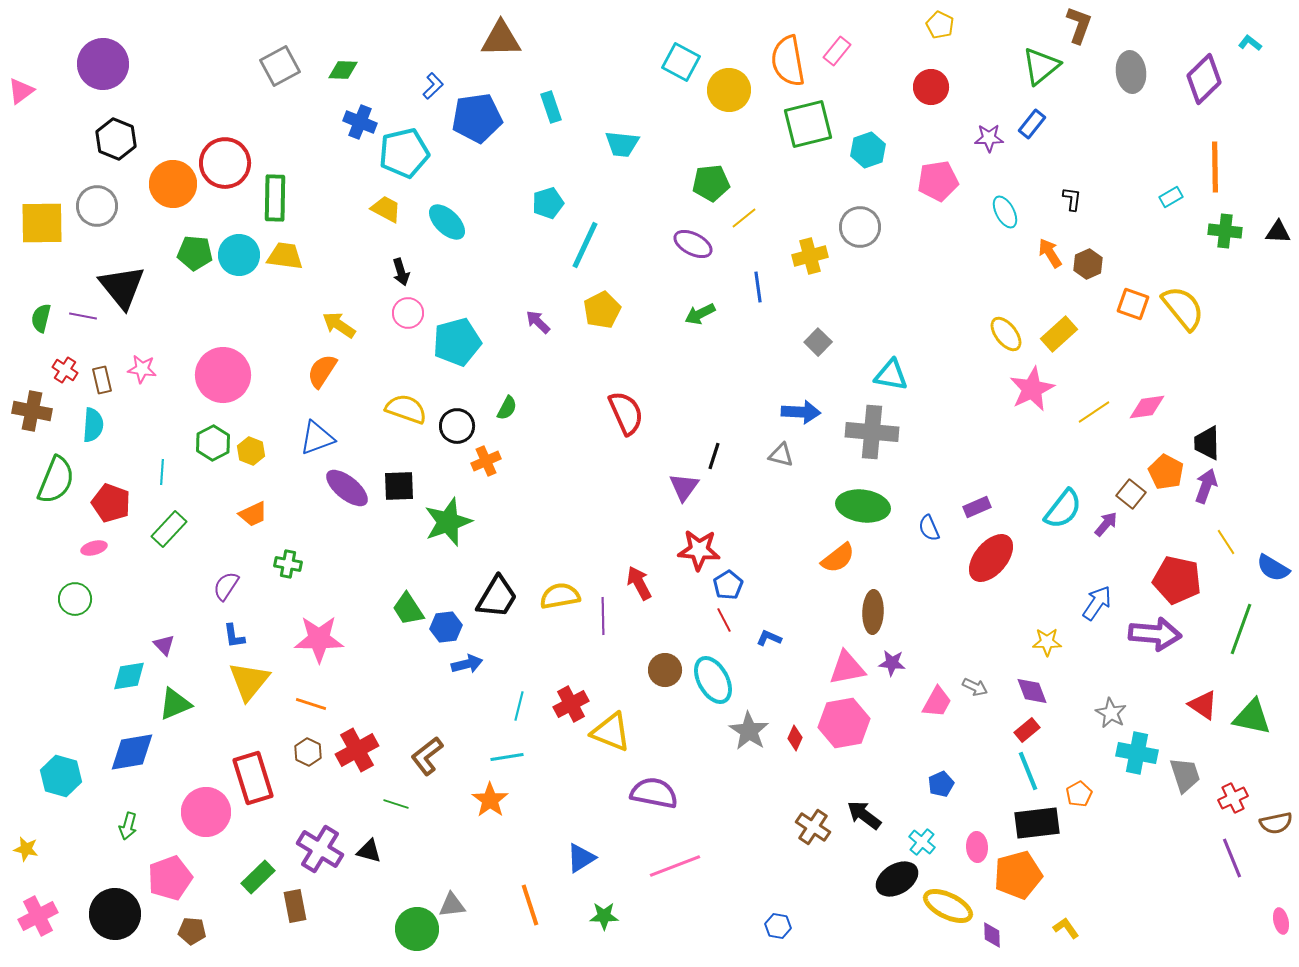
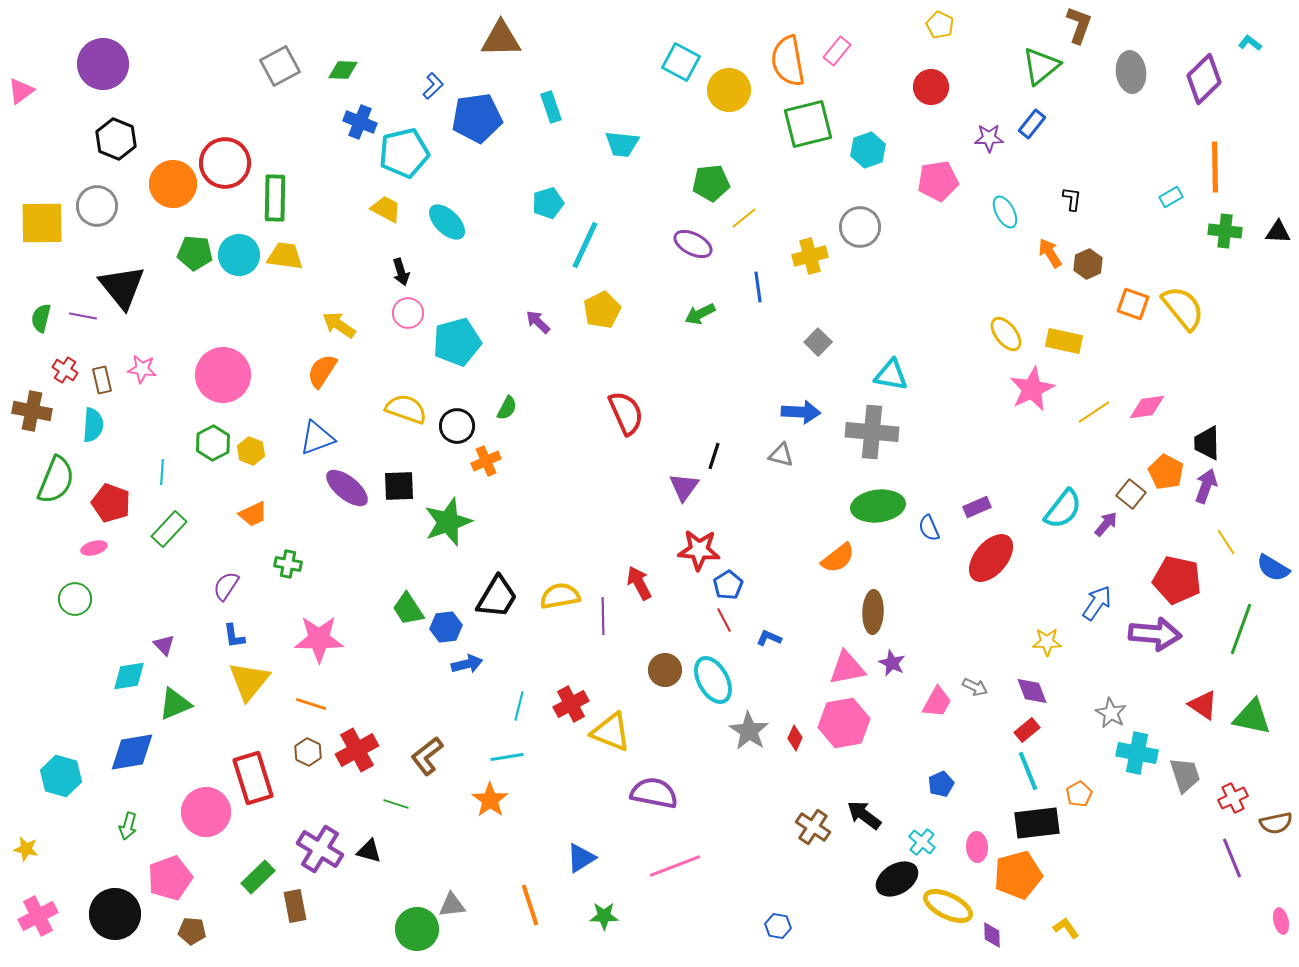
yellow rectangle at (1059, 334): moved 5 px right, 7 px down; rotated 54 degrees clockwise
green ellipse at (863, 506): moved 15 px right; rotated 15 degrees counterclockwise
purple star at (892, 663): rotated 20 degrees clockwise
